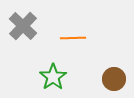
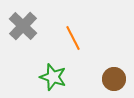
orange line: rotated 65 degrees clockwise
green star: rotated 20 degrees counterclockwise
